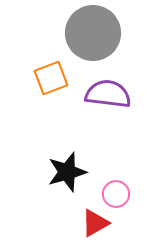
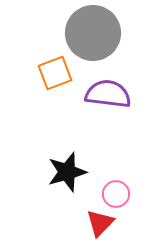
orange square: moved 4 px right, 5 px up
red triangle: moved 5 px right; rotated 16 degrees counterclockwise
